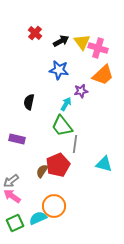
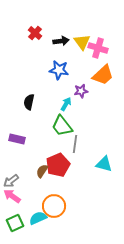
black arrow: rotated 21 degrees clockwise
